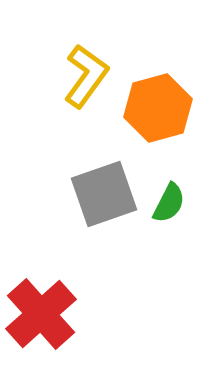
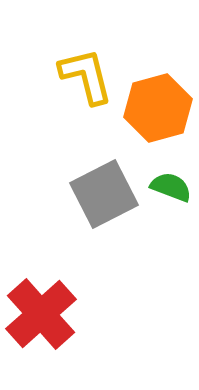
yellow L-shape: rotated 50 degrees counterclockwise
gray square: rotated 8 degrees counterclockwise
green semicircle: moved 2 px right, 16 px up; rotated 96 degrees counterclockwise
